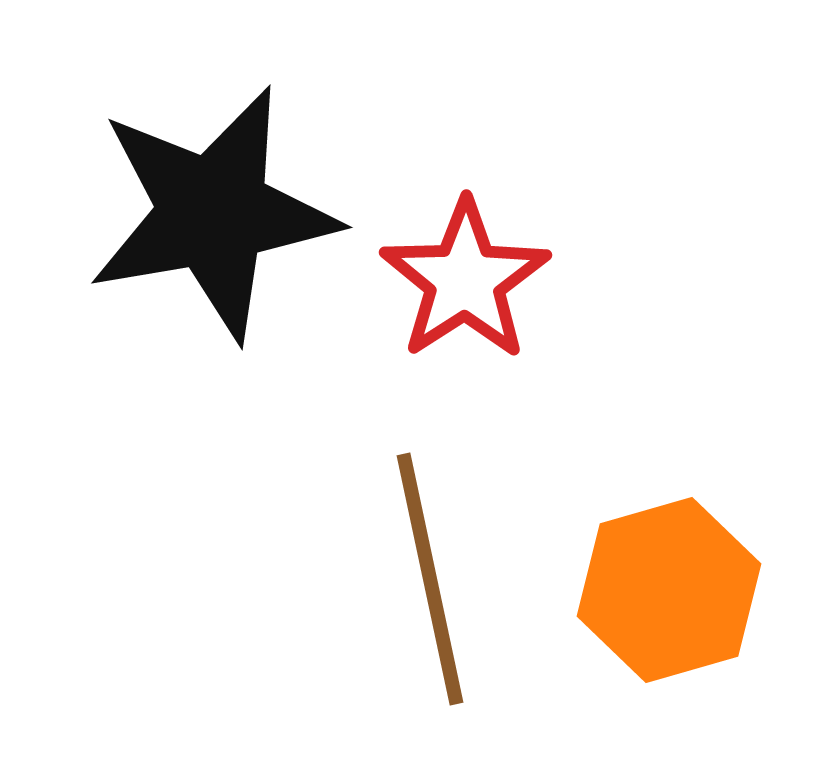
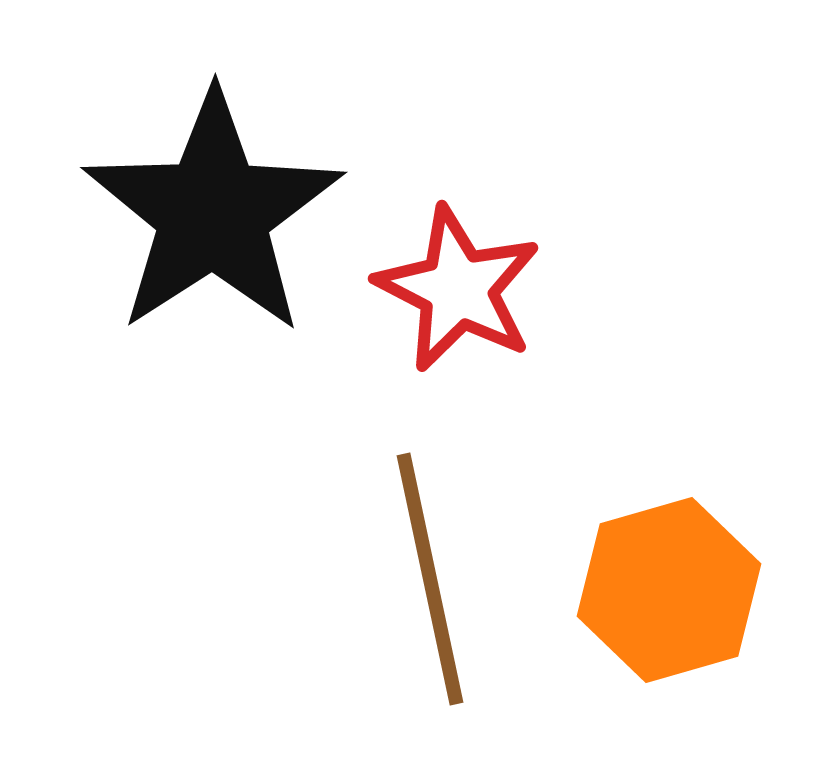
black star: rotated 23 degrees counterclockwise
red star: moved 7 px left, 9 px down; rotated 12 degrees counterclockwise
